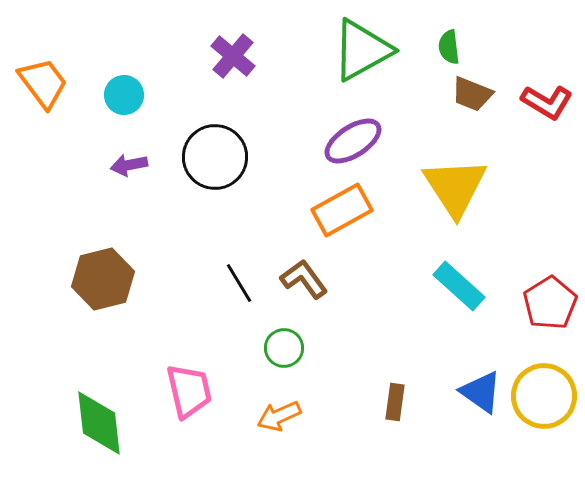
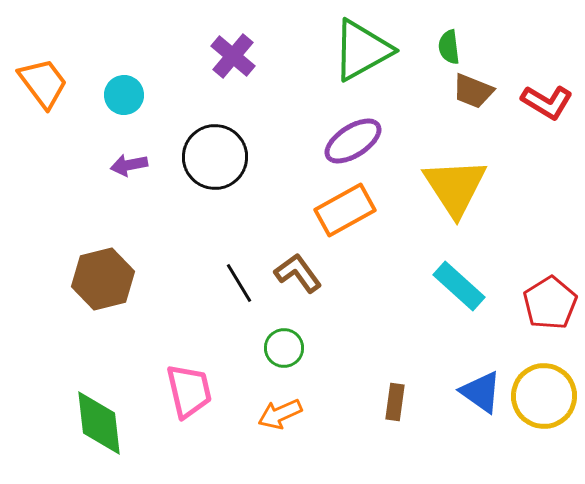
brown trapezoid: moved 1 px right, 3 px up
orange rectangle: moved 3 px right
brown L-shape: moved 6 px left, 6 px up
orange arrow: moved 1 px right, 2 px up
